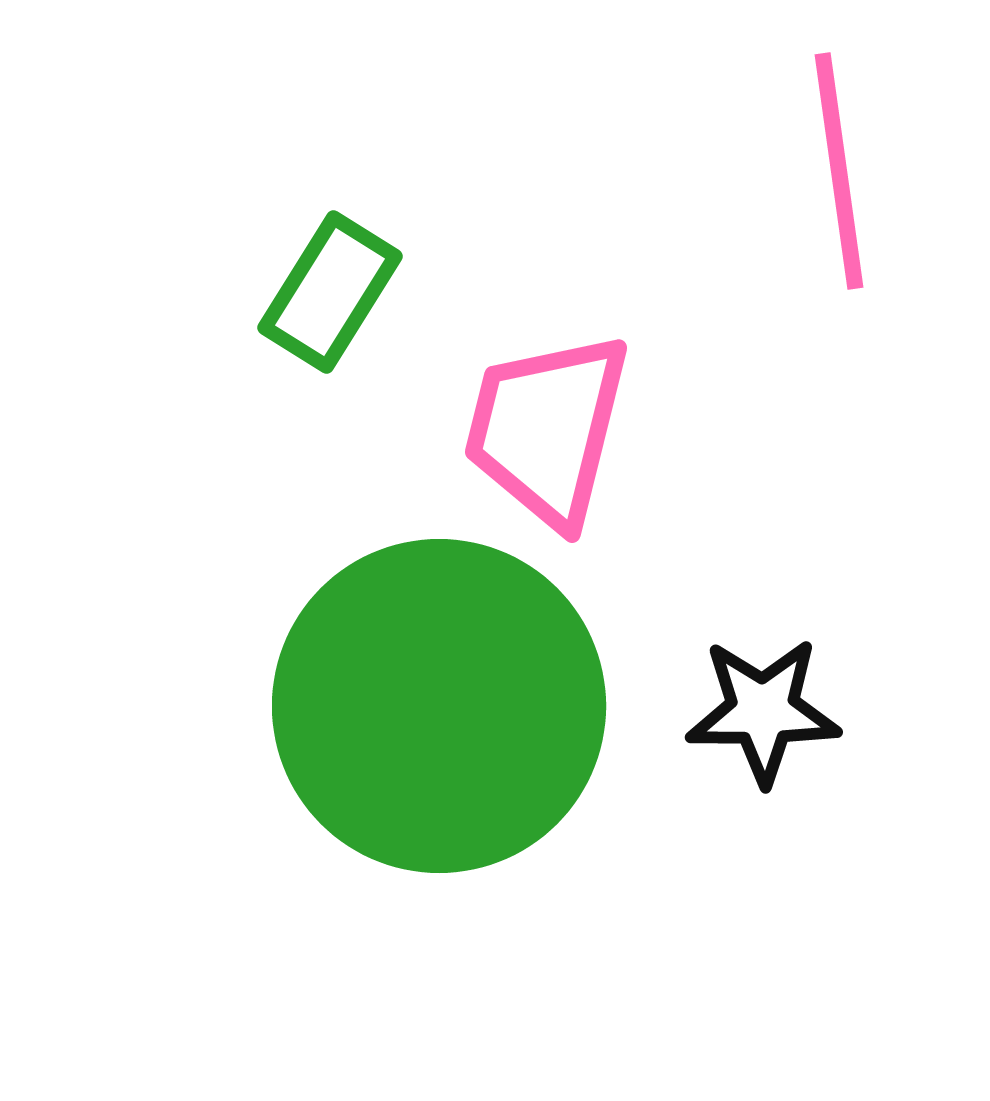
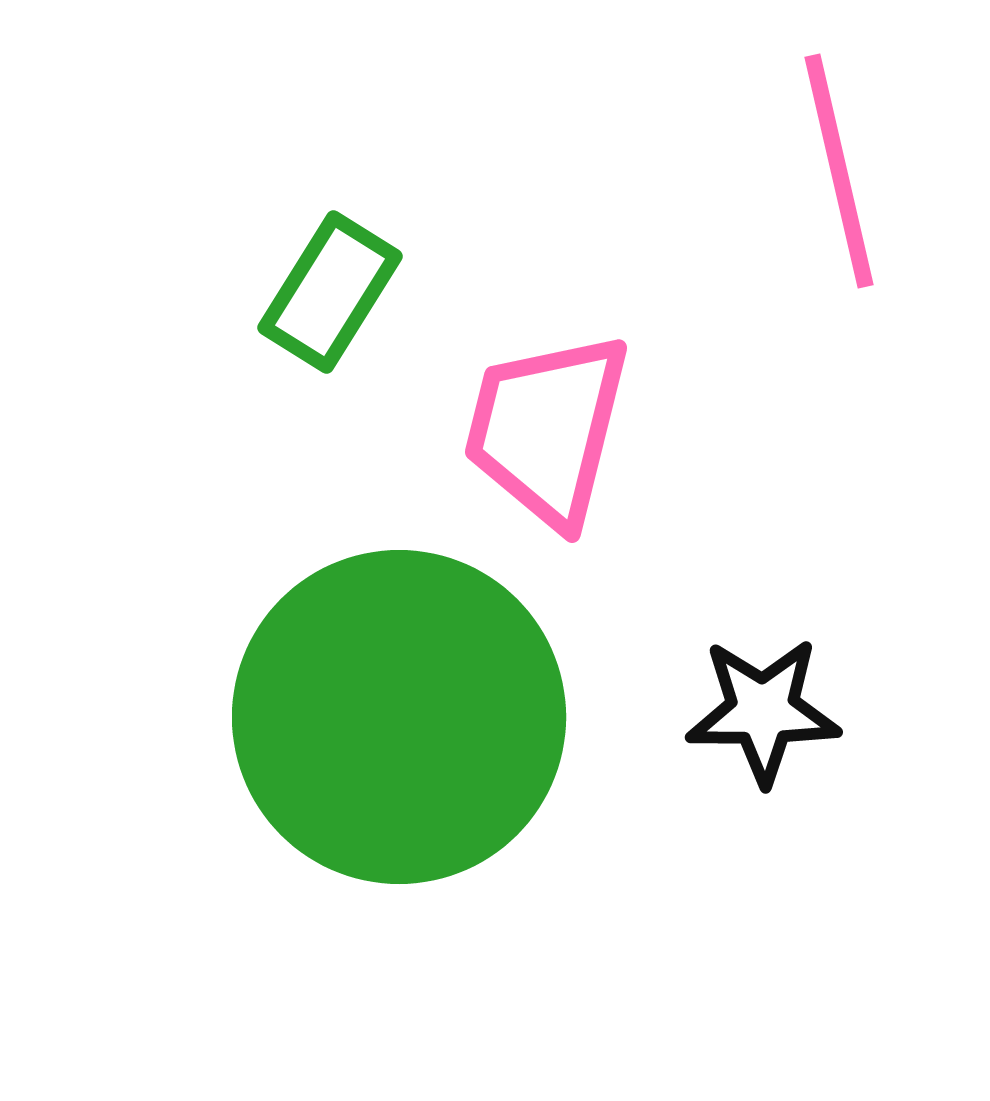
pink line: rotated 5 degrees counterclockwise
green circle: moved 40 px left, 11 px down
